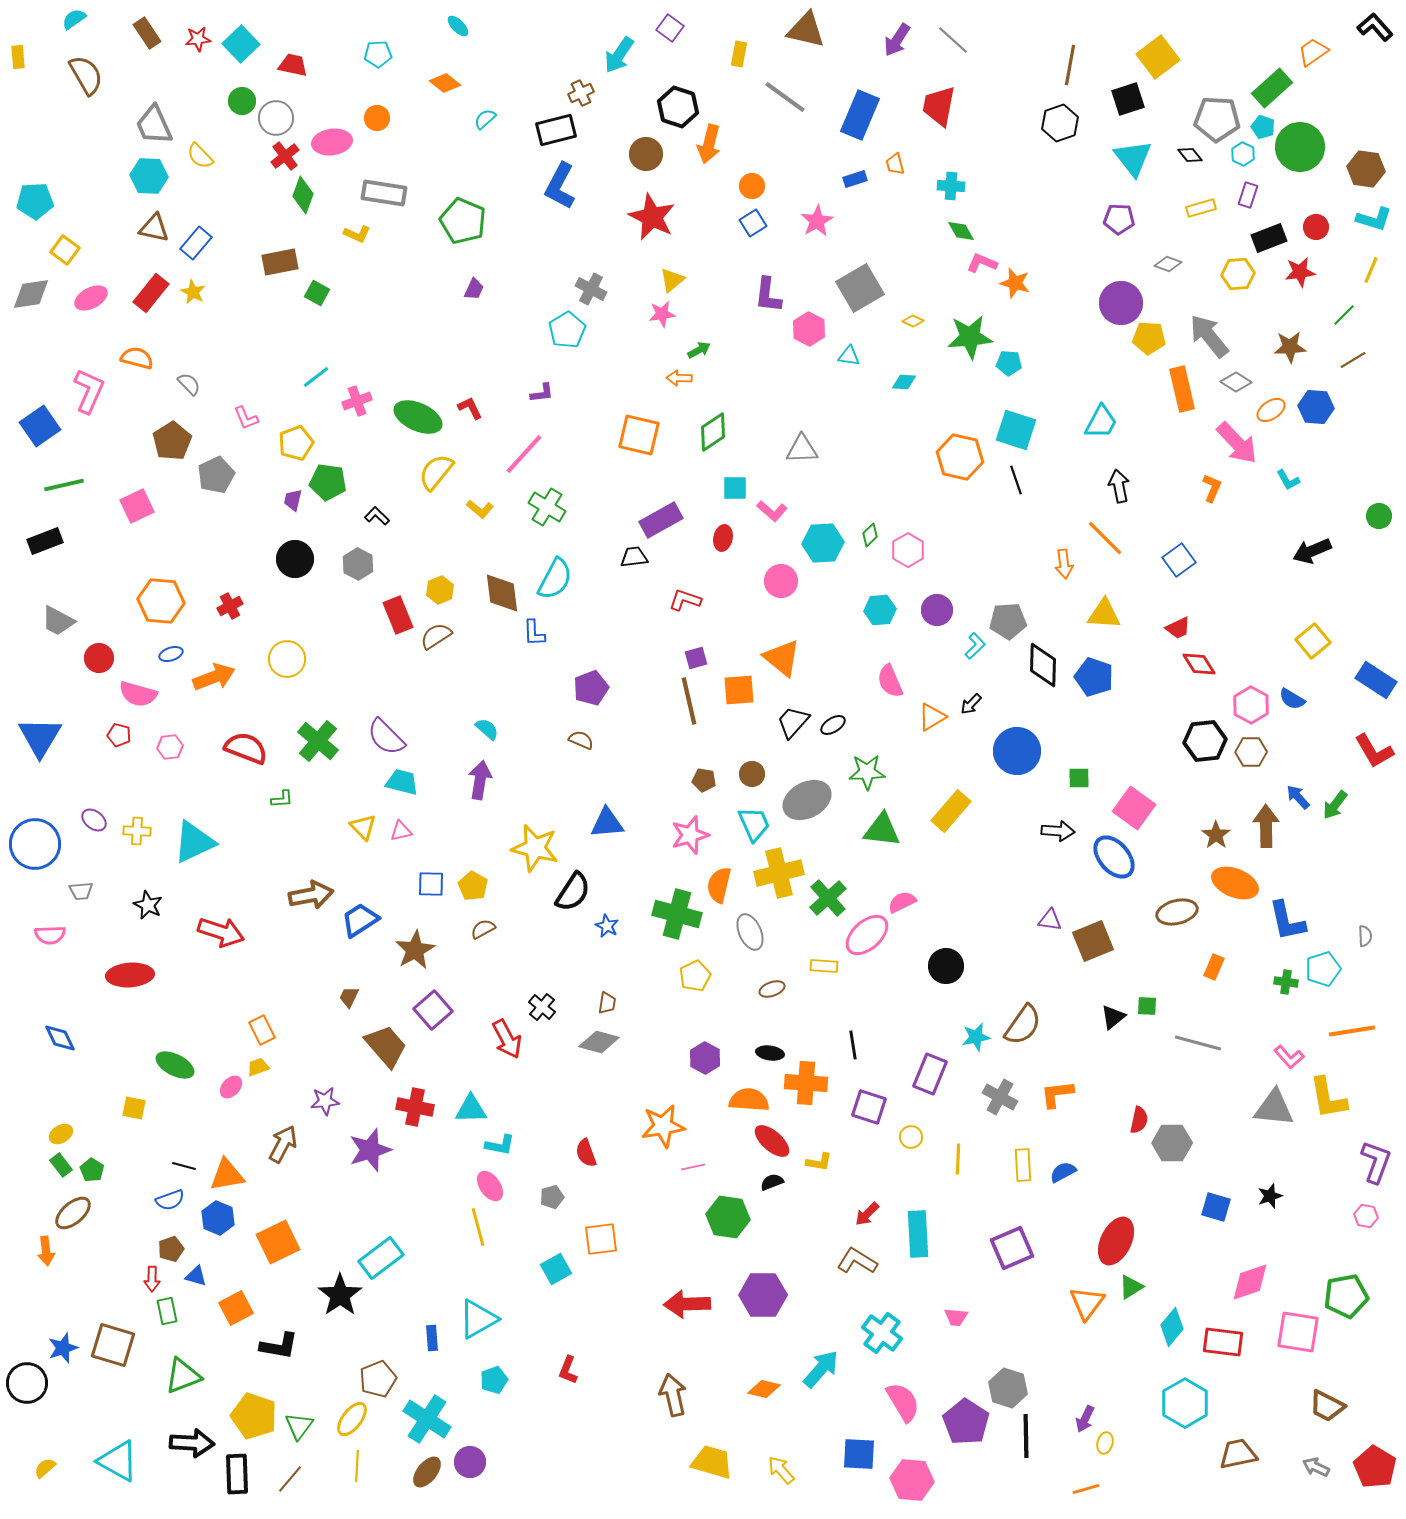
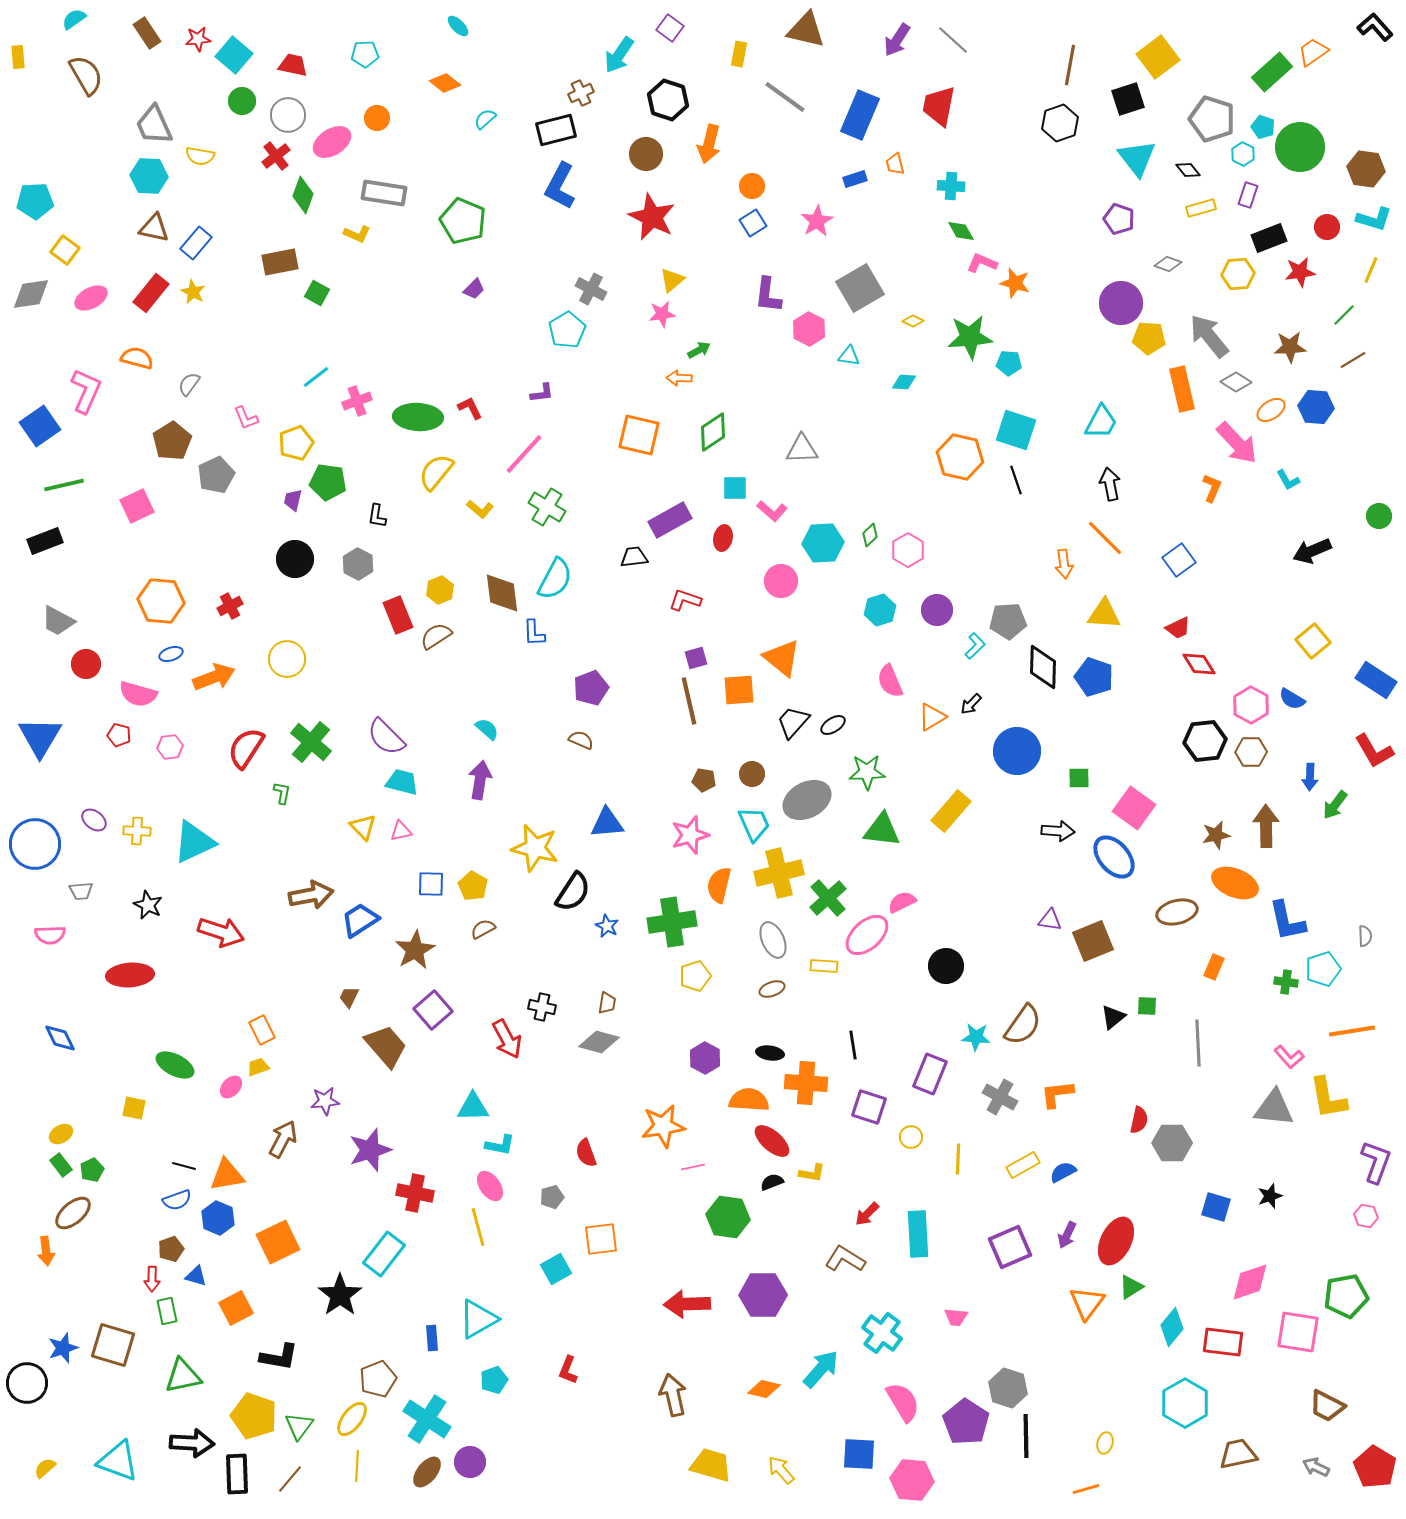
cyan square at (241, 44): moved 7 px left, 11 px down; rotated 6 degrees counterclockwise
cyan pentagon at (378, 54): moved 13 px left
green rectangle at (1272, 88): moved 16 px up
black hexagon at (678, 107): moved 10 px left, 7 px up
gray circle at (276, 118): moved 12 px right, 3 px up
gray pentagon at (1217, 119): moved 5 px left; rotated 15 degrees clockwise
pink ellipse at (332, 142): rotated 24 degrees counterclockwise
black diamond at (1190, 155): moved 2 px left, 15 px down
yellow semicircle at (200, 156): rotated 36 degrees counterclockwise
red cross at (285, 156): moved 9 px left
cyan triangle at (1133, 158): moved 4 px right
purple pentagon at (1119, 219): rotated 16 degrees clockwise
red circle at (1316, 227): moved 11 px right
purple trapezoid at (474, 289): rotated 20 degrees clockwise
gray semicircle at (189, 384): rotated 100 degrees counterclockwise
pink L-shape at (89, 391): moved 3 px left
green ellipse at (418, 417): rotated 21 degrees counterclockwise
black arrow at (1119, 486): moved 9 px left, 2 px up
black L-shape at (377, 516): rotated 125 degrees counterclockwise
purple rectangle at (661, 520): moved 9 px right
cyan hexagon at (880, 610): rotated 12 degrees counterclockwise
red circle at (99, 658): moved 13 px left, 6 px down
black diamond at (1043, 665): moved 2 px down
green cross at (318, 741): moved 7 px left, 1 px down
red semicircle at (246, 748): rotated 78 degrees counterclockwise
blue arrow at (1298, 797): moved 12 px right, 20 px up; rotated 136 degrees counterclockwise
green L-shape at (282, 799): moved 6 px up; rotated 75 degrees counterclockwise
brown star at (1216, 835): rotated 24 degrees clockwise
green cross at (677, 914): moved 5 px left, 8 px down; rotated 24 degrees counterclockwise
gray ellipse at (750, 932): moved 23 px right, 8 px down
yellow pentagon at (695, 976): rotated 8 degrees clockwise
black cross at (542, 1007): rotated 28 degrees counterclockwise
cyan star at (976, 1037): rotated 16 degrees clockwise
gray line at (1198, 1043): rotated 72 degrees clockwise
red cross at (415, 1107): moved 86 px down
cyan triangle at (471, 1109): moved 2 px right, 2 px up
brown arrow at (283, 1144): moved 5 px up
yellow L-shape at (819, 1162): moved 7 px left, 11 px down
yellow rectangle at (1023, 1165): rotated 64 degrees clockwise
green pentagon at (92, 1170): rotated 15 degrees clockwise
blue semicircle at (170, 1200): moved 7 px right
purple square at (1012, 1248): moved 2 px left, 1 px up
cyan rectangle at (381, 1258): moved 3 px right, 4 px up; rotated 15 degrees counterclockwise
brown L-shape at (857, 1261): moved 12 px left, 2 px up
black L-shape at (279, 1346): moved 11 px down
green triangle at (183, 1376): rotated 9 degrees clockwise
purple arrow at (1085, 1419): moved 18 px left, 184 px up
cyan triangle at (118, 1461): rotated 9 degrees counterclockwise
yellow trapezoid at (712, 1462): moved 1 px left, 3 px down
